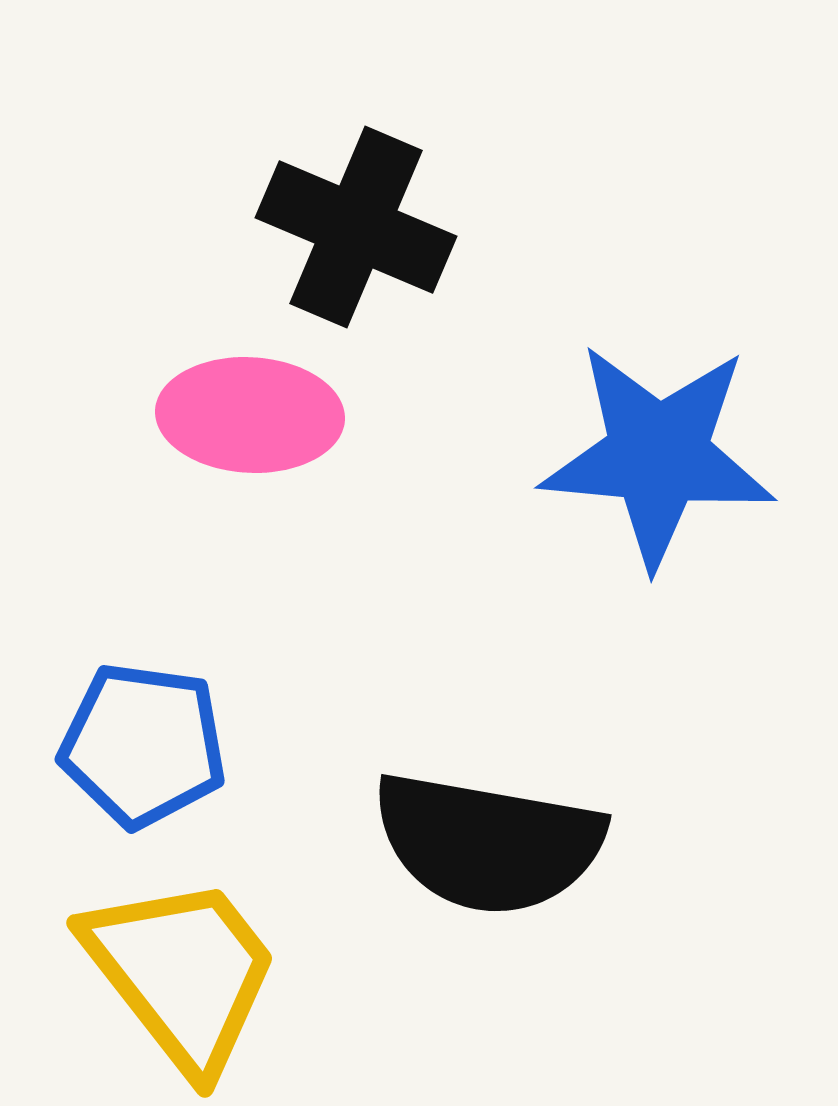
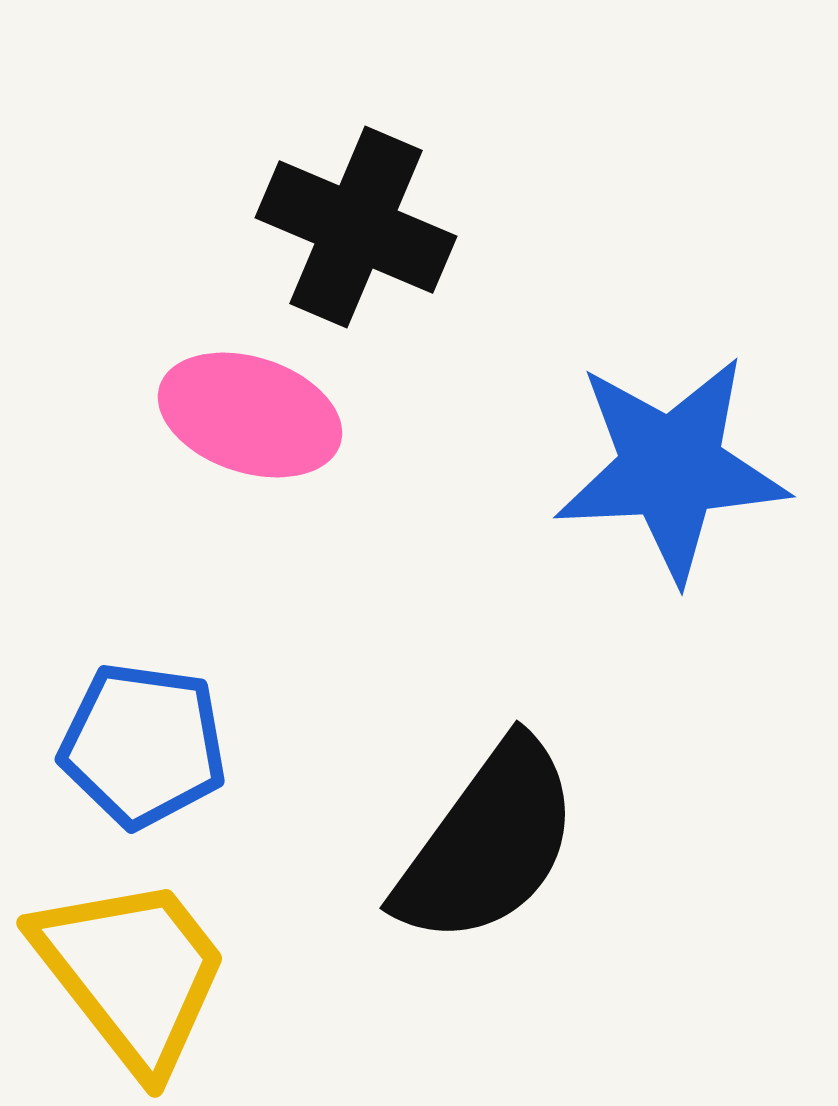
pink ellipse: rotated 15 degrees clockwise
blue star: moved 13 px right, 13 px down; rotated 8 degrees counterclockwise
black semicircle: rotated 64 degrees counterclockwise
yellow trapezoid: moved 50 px left
